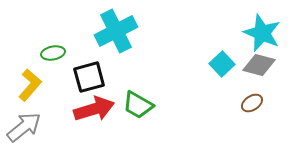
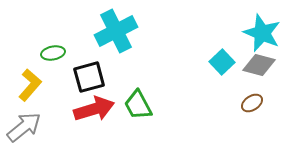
cyan square: moved 2 px up
green trapezoid: rotated 32 degrees clockwise
